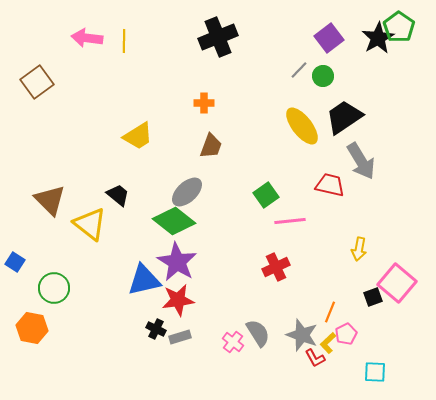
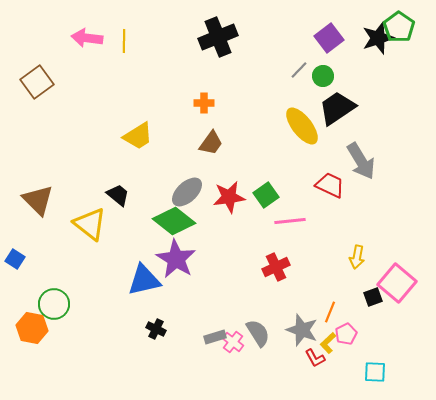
black star at (378, 38): rotated 12 degrees clockwise
black trapezoid at (344, 117): moved 7 px left, 9 px up
brown trapezoid at (211, 146): moved 3 px up; rotated 16 degrees clockwise
red trapezoid at (330, 185): rotated 12 degrees clockwise
brown triangle at (50, 200): moved 12 px left
yellow arrow at (359, 249): moved 2 px left, 8 px down
blue square at (15, 262): moved 3 px up
purple star at (177, 262): moved 1 px left, 3 px up
green circle at (54, 288): moved 16 px down
red star at (178, 300): moved 51 px right, 103 px up
gray star at (302, 335): moved 5 px up
gray rectangle at (180, 337): moved 35 px right
